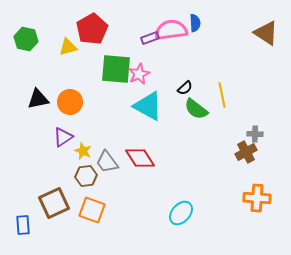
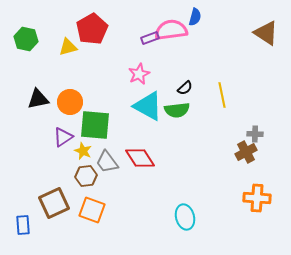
blue semicircle: moved 6 px up; rotated 18 degrees clockwise
green square: moved 21 px left, 56 px down
green semicircle: moved 19 px left, 1 px down; rotated 45 degrees counterclockwise
cyan ellipse: moved 4 px right, 4 px down; rotated 55 degrees counterclockwise
